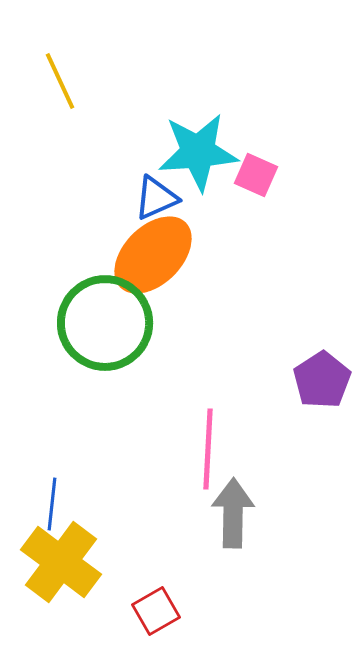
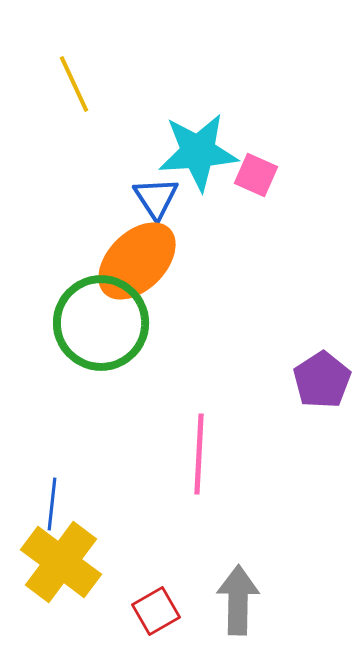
yellow line: moved 14 px right, 3 px down
blue triangle: rotated 39 degrees counterclockwise
orange ellipse: moved 16 px left, 6 px down
green circle: moved 4 px left
pink line: moved 9 px left, 5 px down
gray arrow: moved 5 px right, 87 px down
